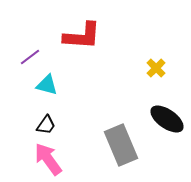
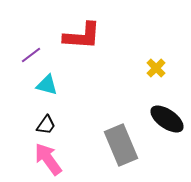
purple line: moved 1 px right, 2 px up
